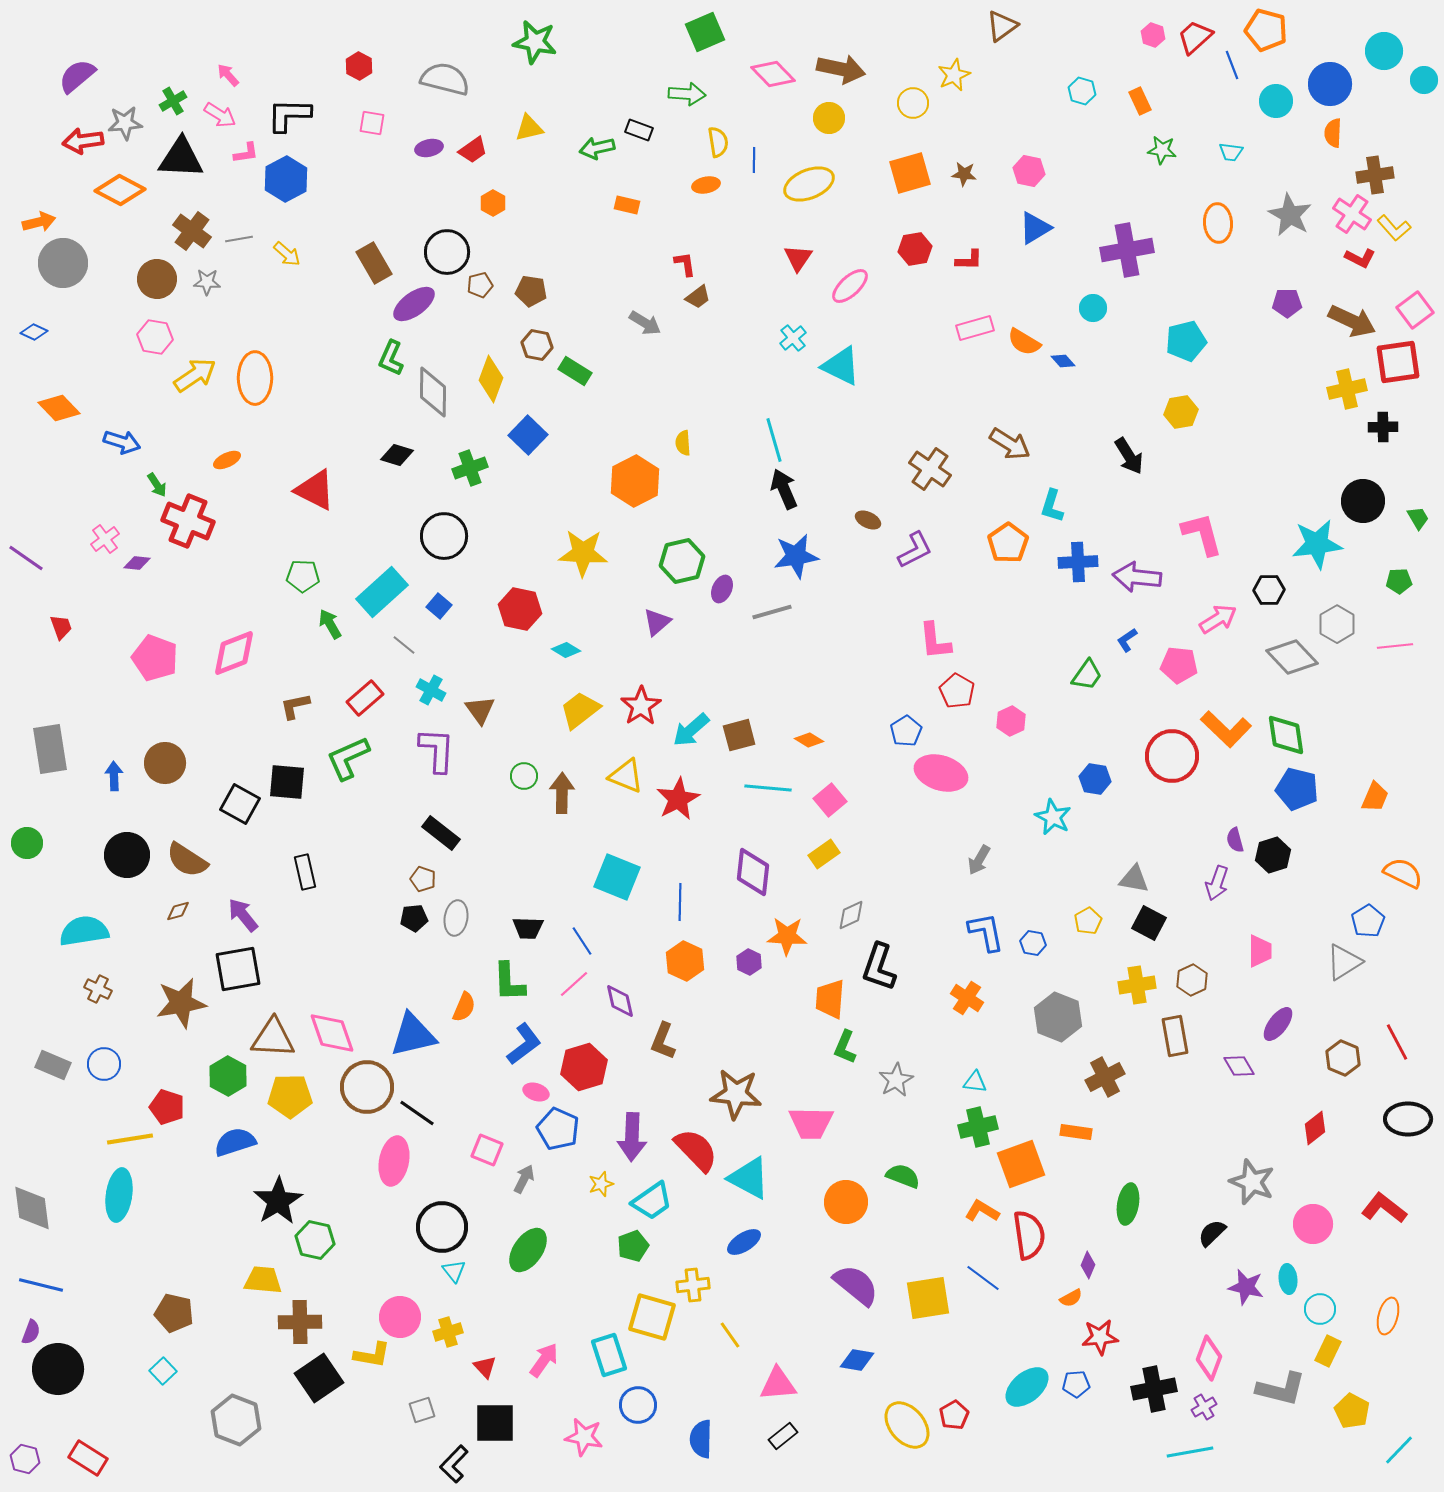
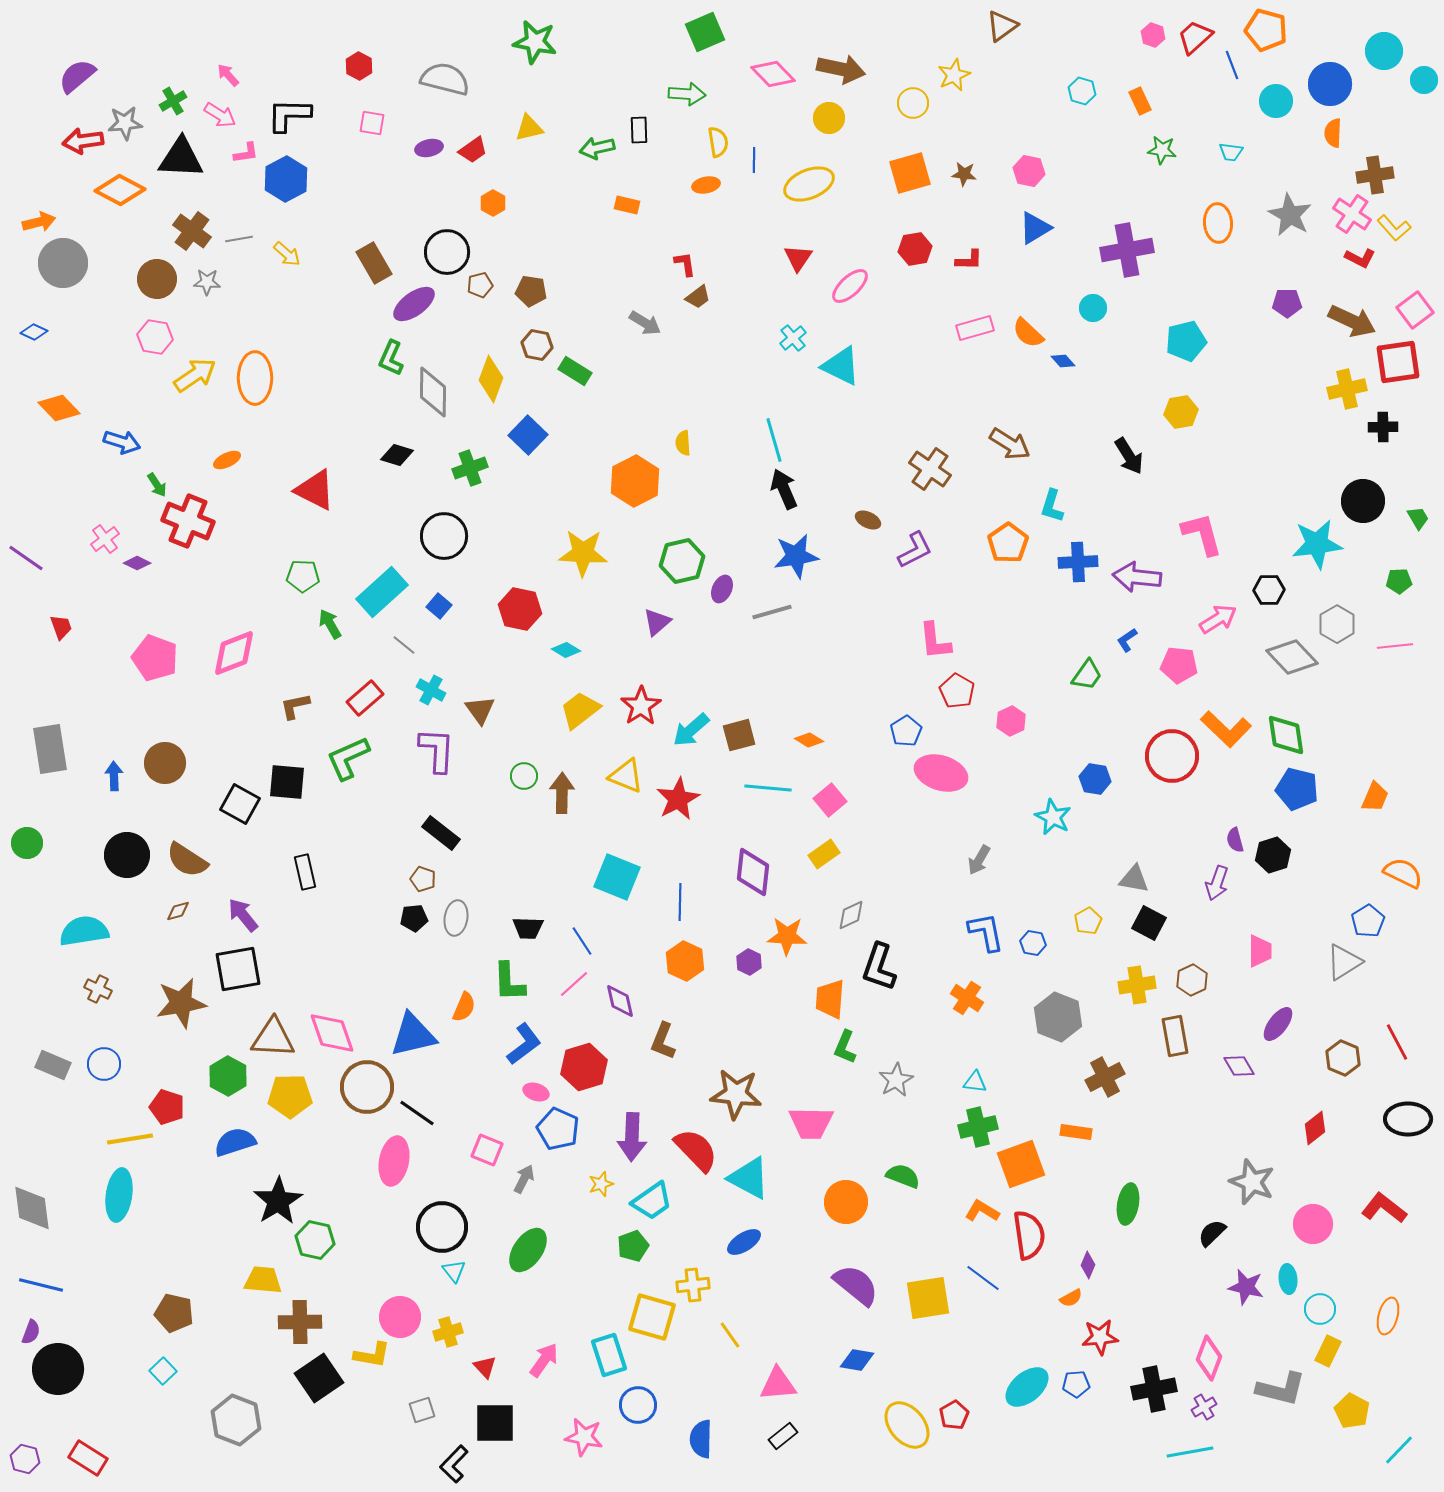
black rectangle at (639, 130): rotated 68 degrees clockwise
orange semicircle at (1024, 342): moved 4 px right, 9 px up; rotated 12 degrees clockwise
purple diamond at (137, 563): rotated 20 degrees clockwise
